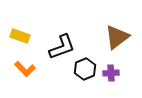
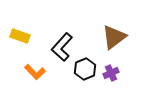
brown triangle: moved 3 px left
black L-shape: rotated 152 degrees clockwise
orange L-shape: moved 10 px right, 3 px down
purple cross: rotated 21 degrees counterclockwise
